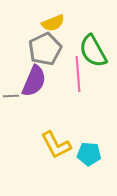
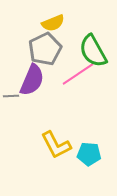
pink line: rotated 60 degrees clockwise
purple semicircle: moved 2 px left, 1 px up
